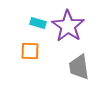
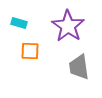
cyan rectangle: moved 19 px left
